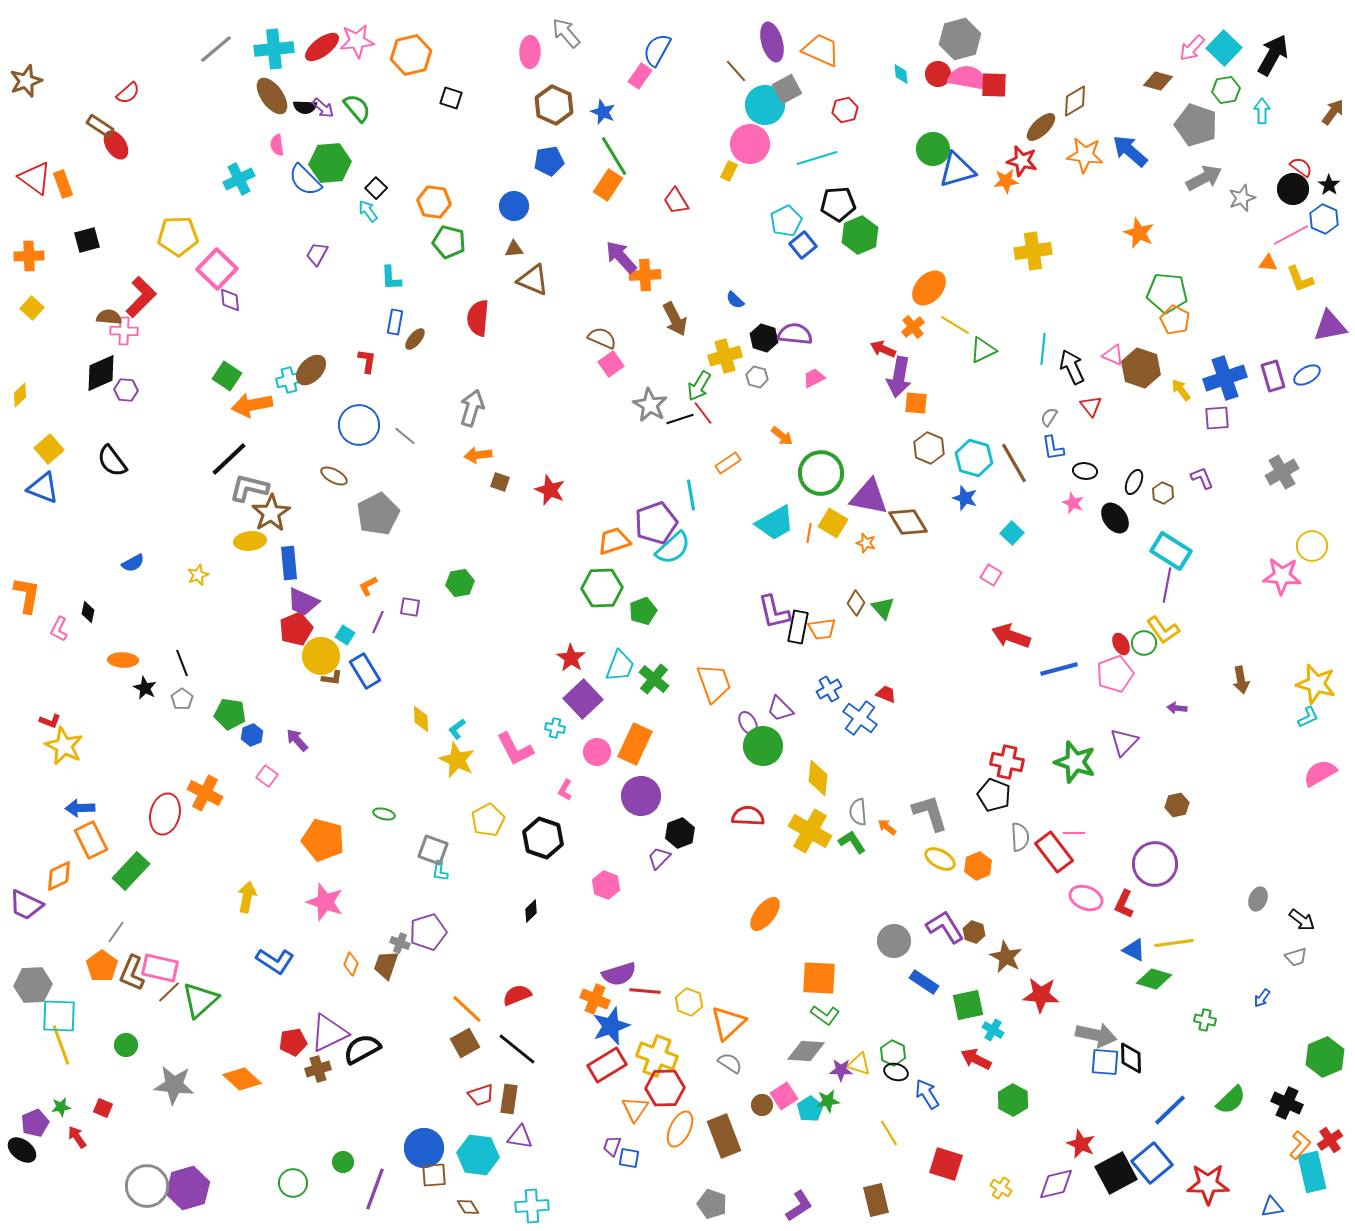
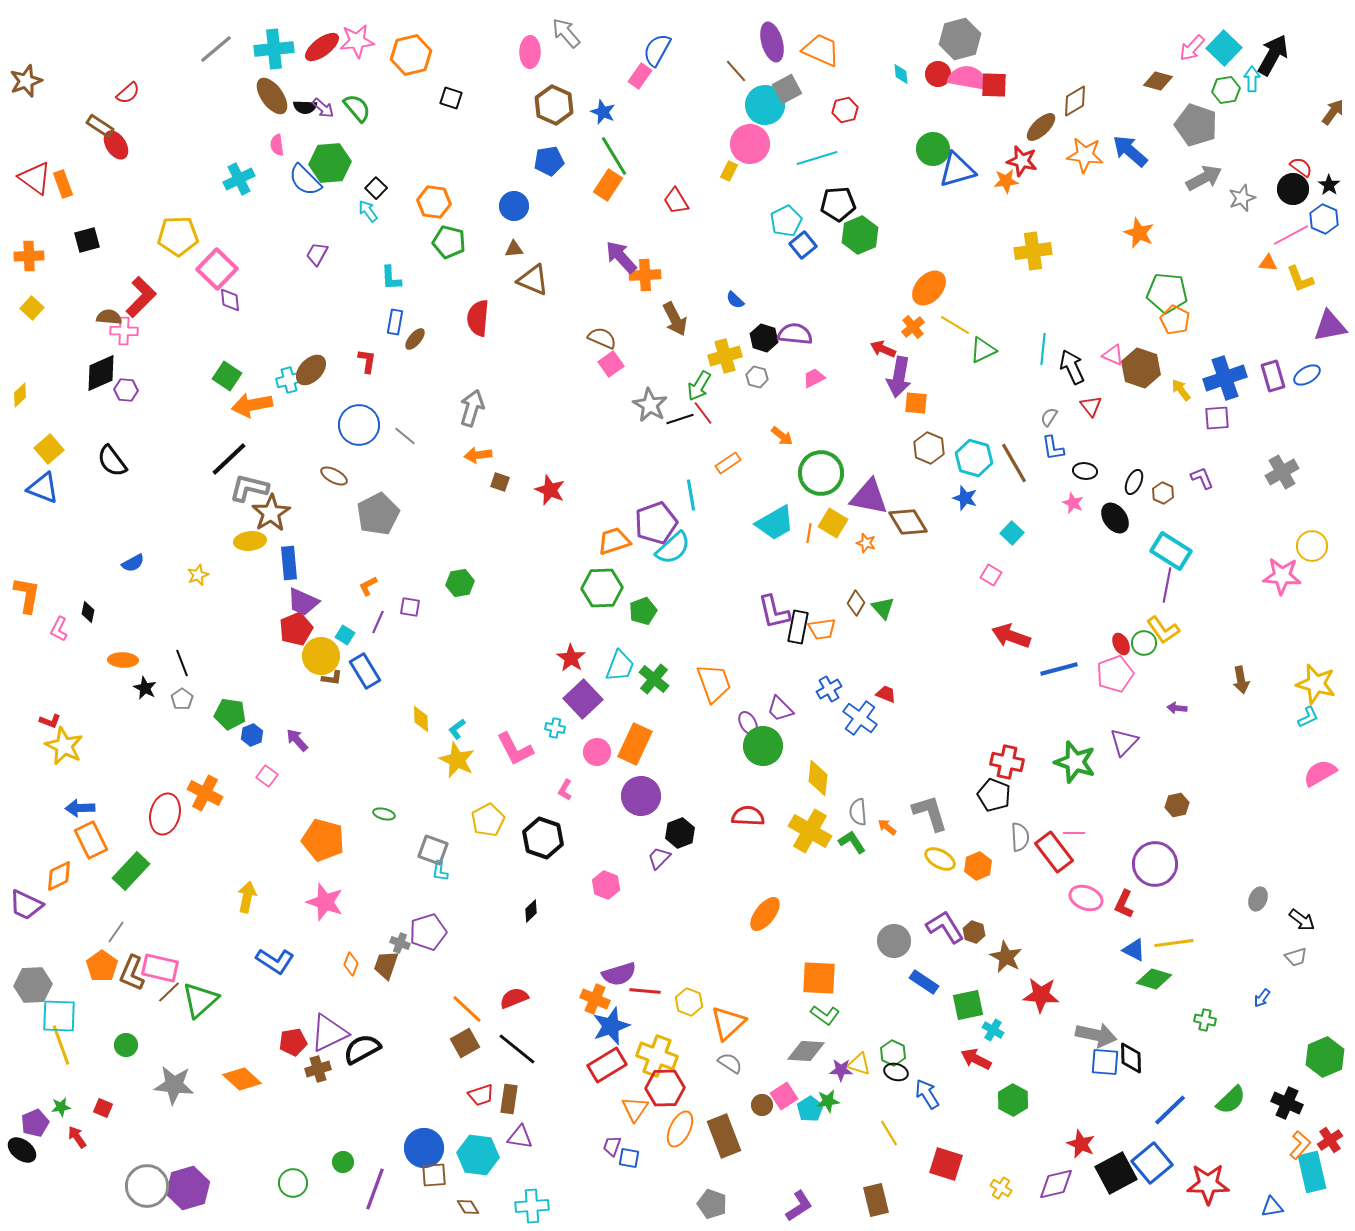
cyan arrow at (1262, 111): moved 10 px left, 32 px up
red semicircle at (517, 995): moved 3 px left, 3 px down
